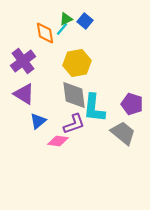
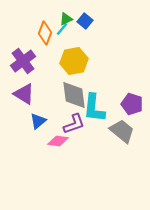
orange diamond: rotated 30 degrees clockwise
yellow hexagon: moved 3 px left, 2 px up
gray trapezoid: moved 1 px left, 2 px up
